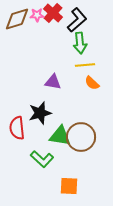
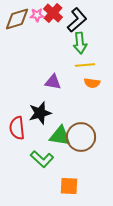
orange semicircle: rotated 35 degrees counterclockwise
